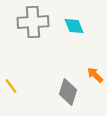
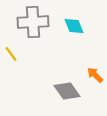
yellow line: moved 32 px up
gray diamond: moved 1 px left, 1 px up; rotated 52 degrees counterclockwise
